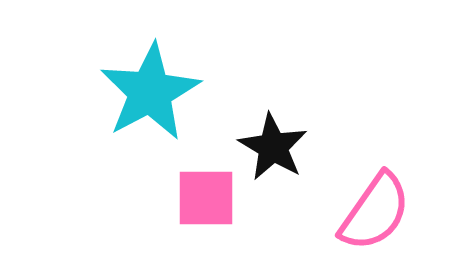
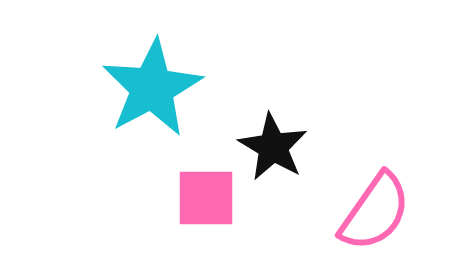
cyan star: moved 2 px right, 4 px up
